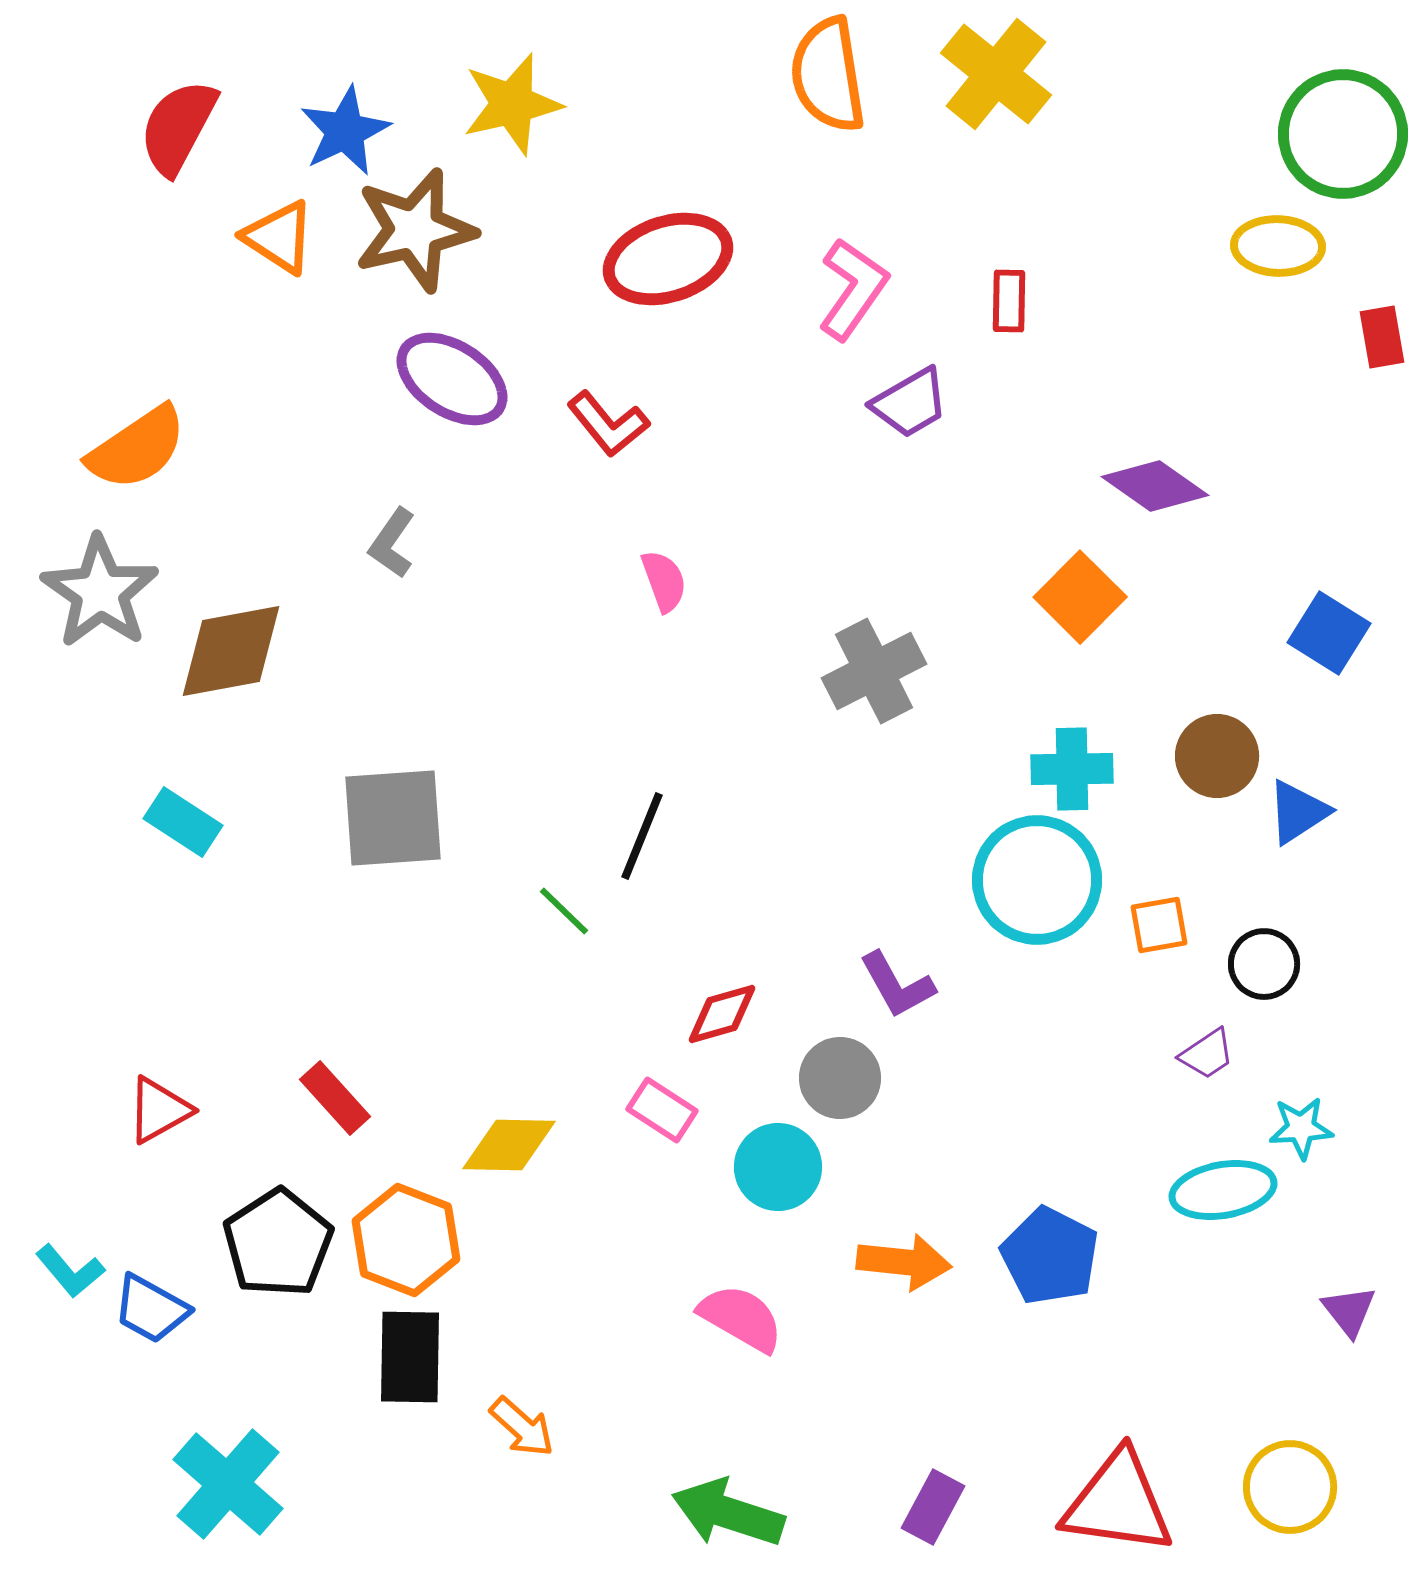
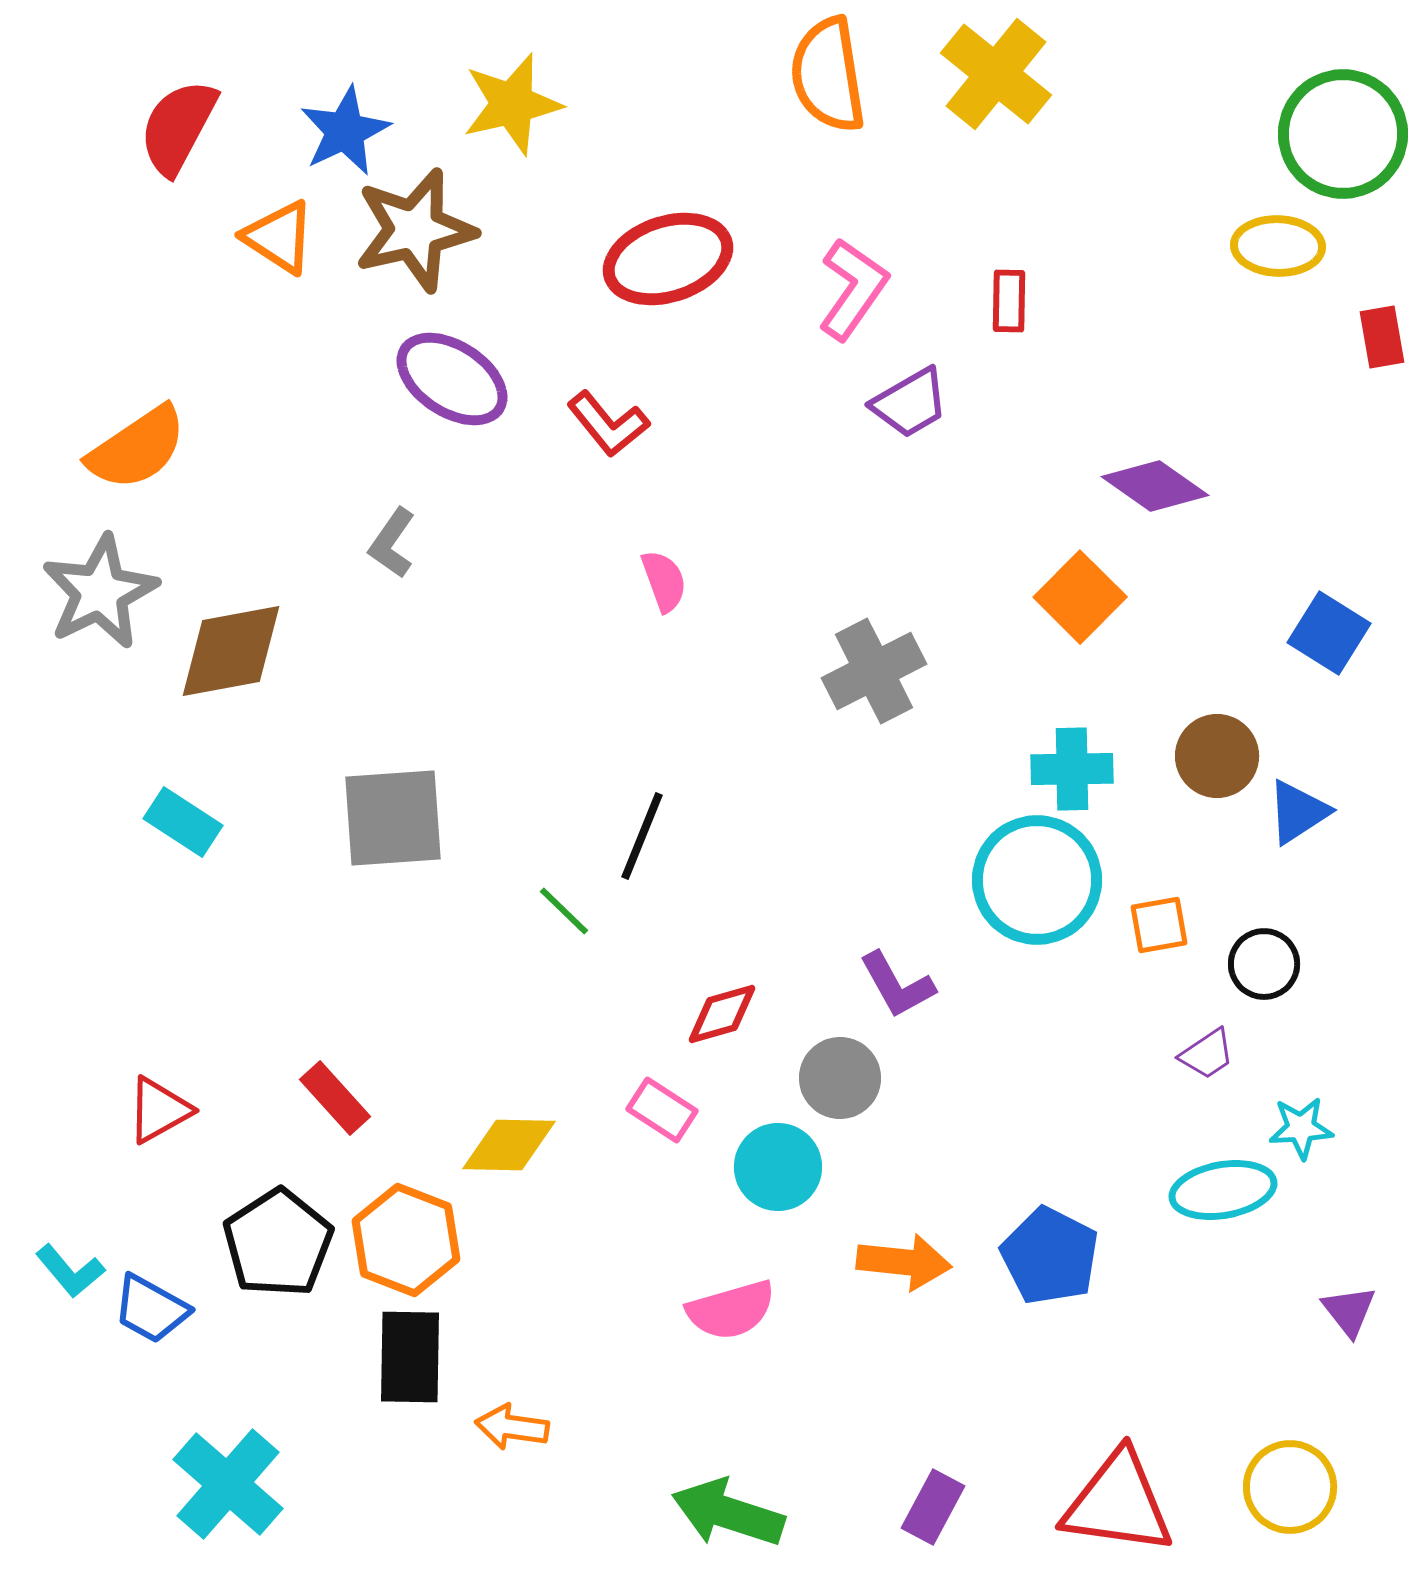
gray star at (100, 592): rotated 11 degrees clockwise
pink semicircle at (741, 1318): moved 10 px left, 8 px up; rotated 134 degrees clockwise
orange arrow at (522, 1427): moved 10 px left; rotated 146 degrees clockwise
